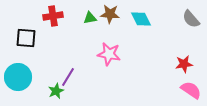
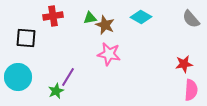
brown star: moved 5 px left, 11 px down; rotated 18 degrees clockwise
cyan diamond: moved 2 px up; rotated 35 degrees counterclockwise
pink semicircle: rotated 60 degrees clockwise
